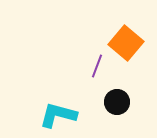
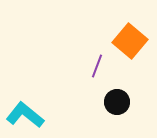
orange square: moved 4 px right, 2 px up
cyan L-shape: moved 33 px left; rotated 24 degrees clockwise
